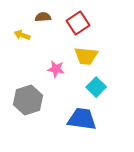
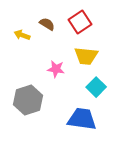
brown semicircle: moved 4 px right, 7 px down; rotated 35 degrees clockwise
red square: moved 2 px right, 1 px up
